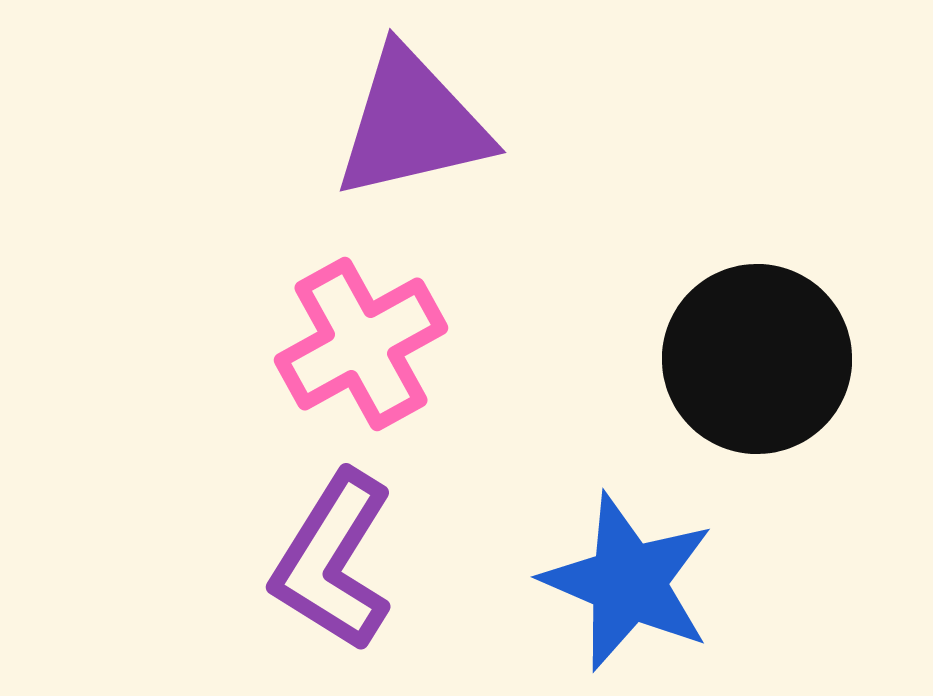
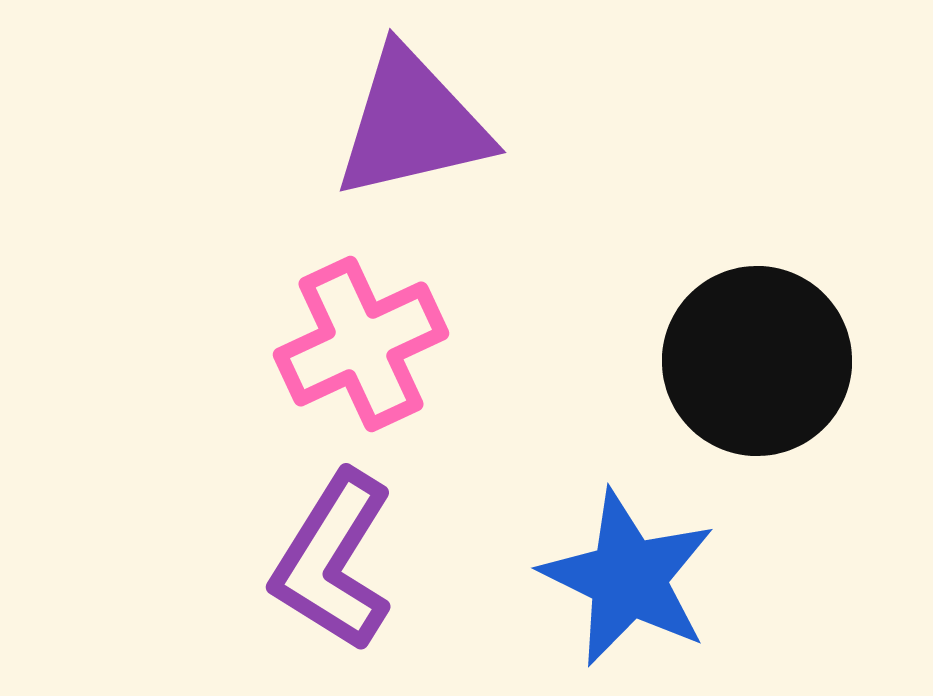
pink cross: rotated 4 degrees clockwise
black circle: moved 2 px down
blue star: moved 4 px up; rotated 3 degrees clockwise
